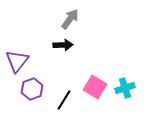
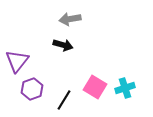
gray arrow: rotated 135 degrees counterclockwise
black arrow: rotated 18 degrees clockwise
